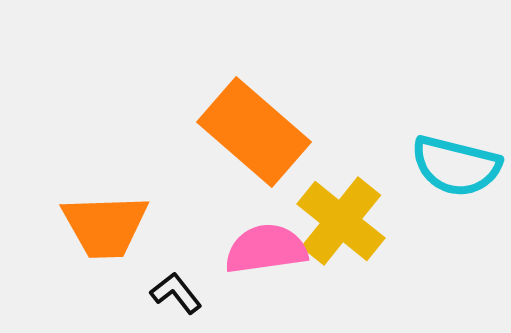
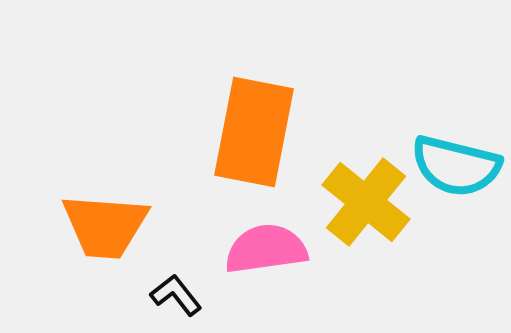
orange rectangle: rotated 60 degrees clockwise
yellow cross: moved 25 px right, 19 px up
orange trapezoid: rotated 6 degrees clockwise
black L-shape: moved 2 px down
